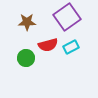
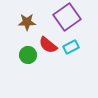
red semicircle: rotated 54 degrees clockwise
green circle: moved 2 px right, 3 px up
